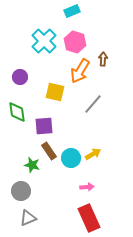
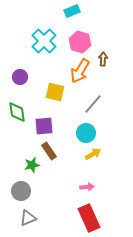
pink hexagon: moved 5 px right
cyan circle: moved 15 px right, 25 px up
green star: rotated 28 degrees counterclockwise
